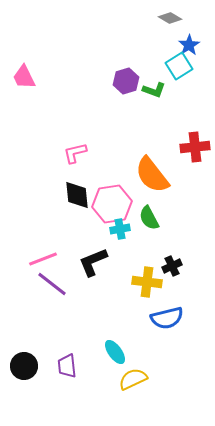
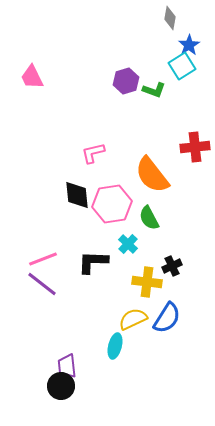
gray diamond: rotated 70 degrees clockwise
cyan square: moved 3 px right
pink trapezoid: moved 8 px right
pink L-shape: moved 18 px right
cyan cross: moved 8 px right, 15 px down; rotated 36 degrees counterclockwise
black L-shape: rotated 24 degrees clockwise
purple line: moved 10 px left
blue semicircle: rotated 44 degrees counterclockwise
cyan ellipse: moved 6 px up; rotated 50 degrees clockwise
black circle: moved 37 px right, 20 px down
yellow semicircle: moved 60 px up
